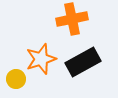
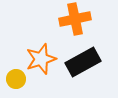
orange cross: moved 3 px right
